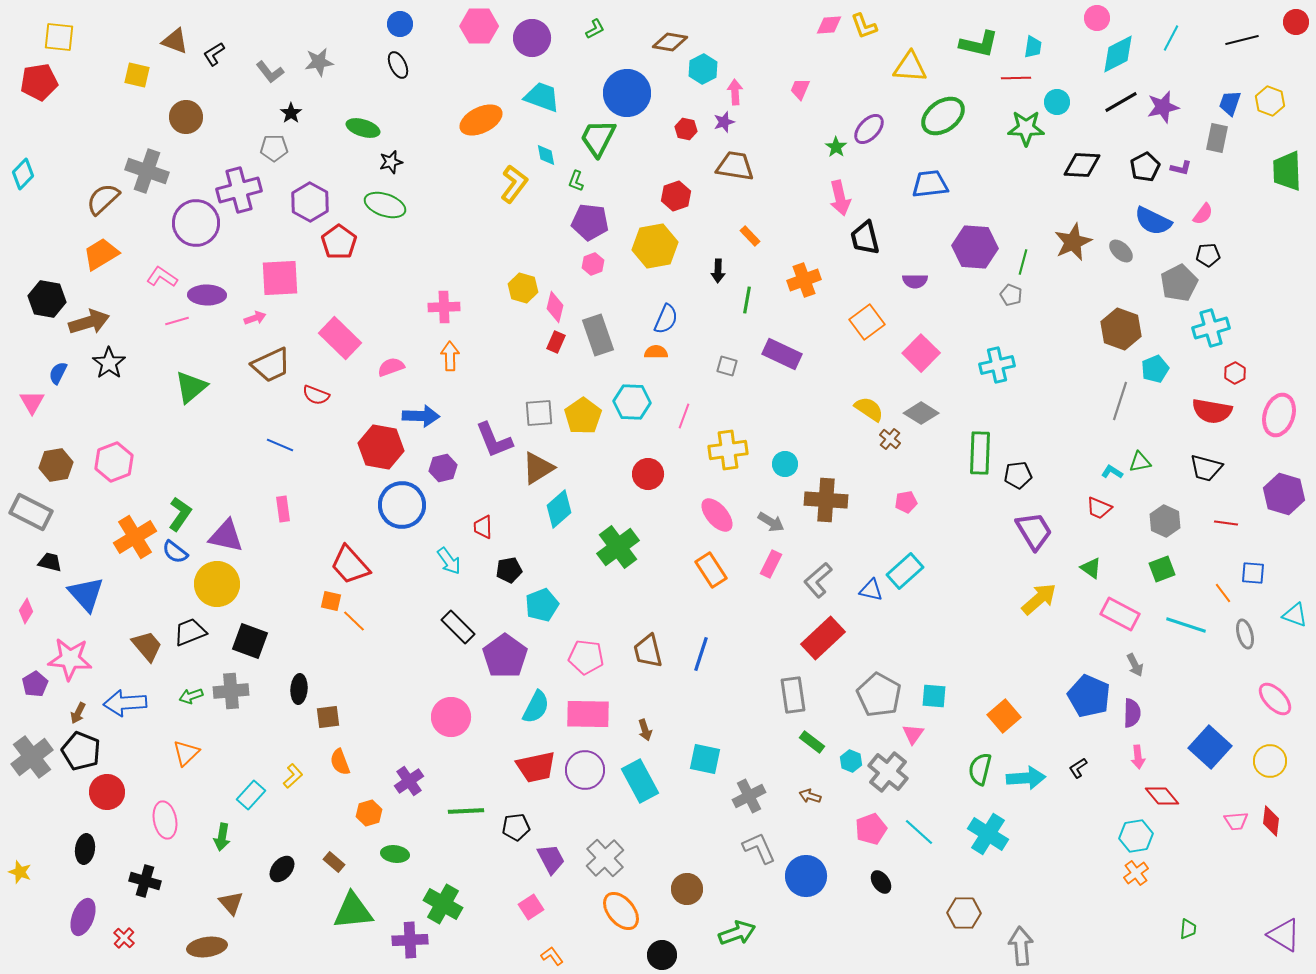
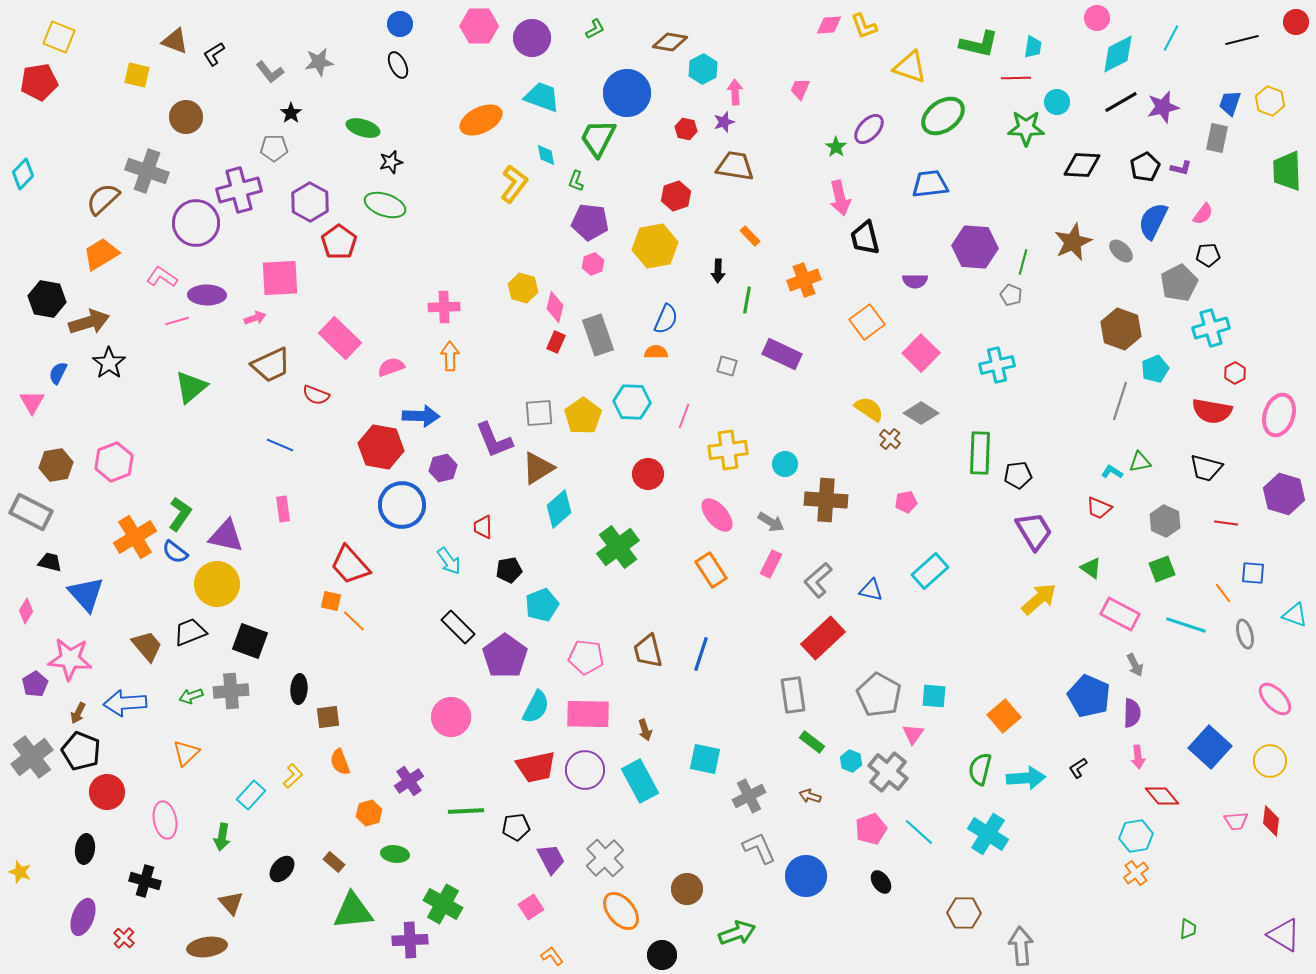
yellow square at (59, 37): rotated 16 degrees clockwise
yellow triangle at (910, 67): rotated 15 degrees clockwise
blue semicircle at (1153, 221): rotated 90 degrees clockwise
cyan rectangle at (905, 571): moved 25 px right
